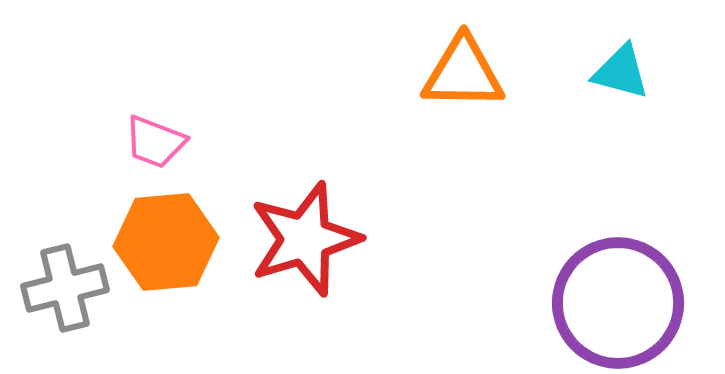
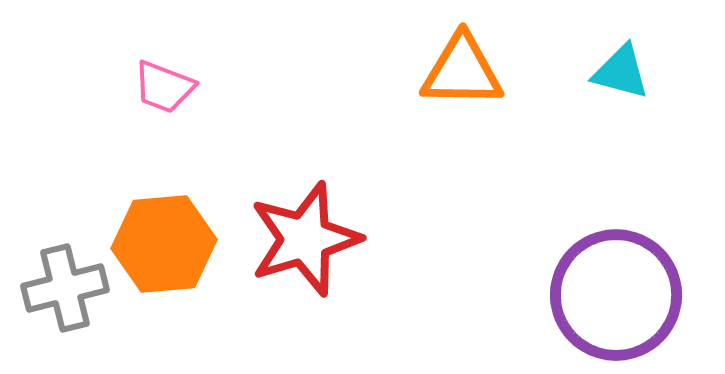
orange triangle: moved 1 px left, 2 px up
pink trapezoid: moved 9 px right, 55 px up
orange hexagon: moved 2 px left, 2 px down
purple circle: moved 2 px left, 8 px up
